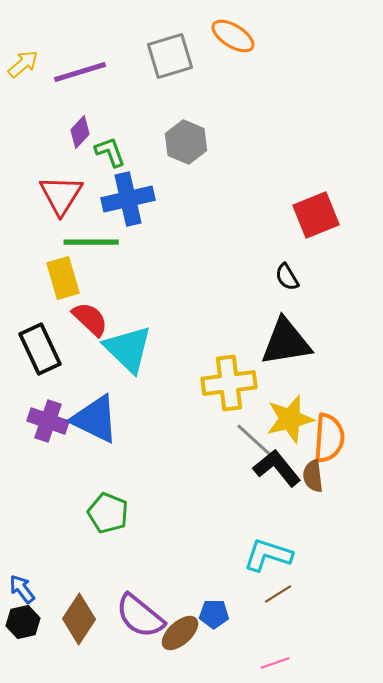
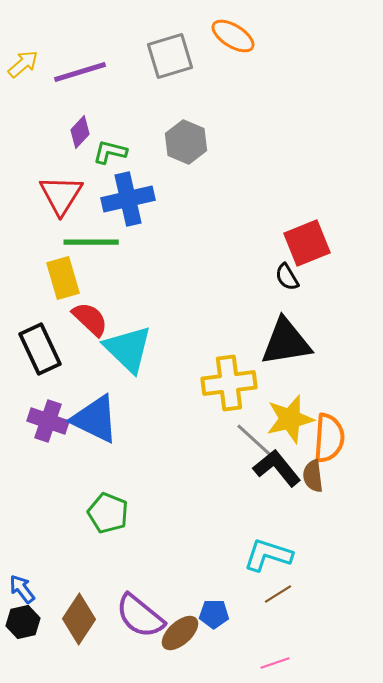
green L-shape: rotated 56 degrees counterclockwise
red square: moved 9 px left, 28 px down
